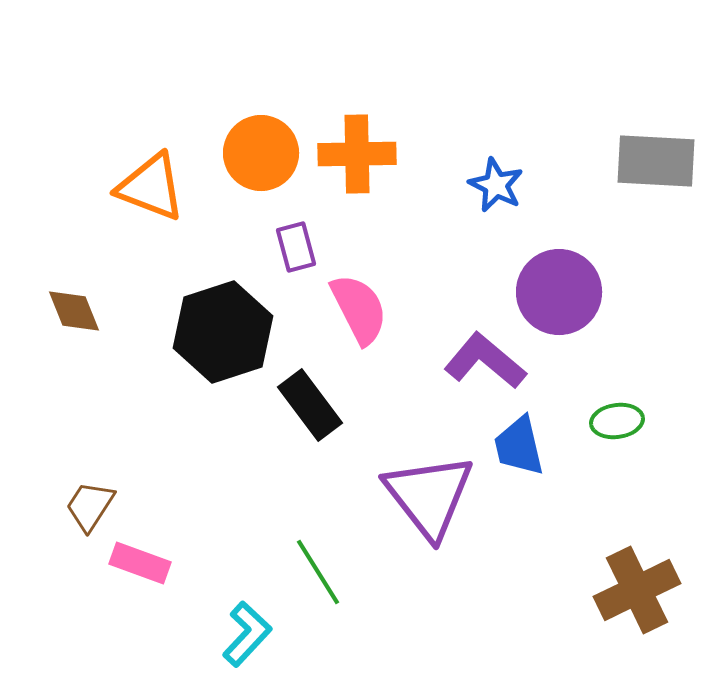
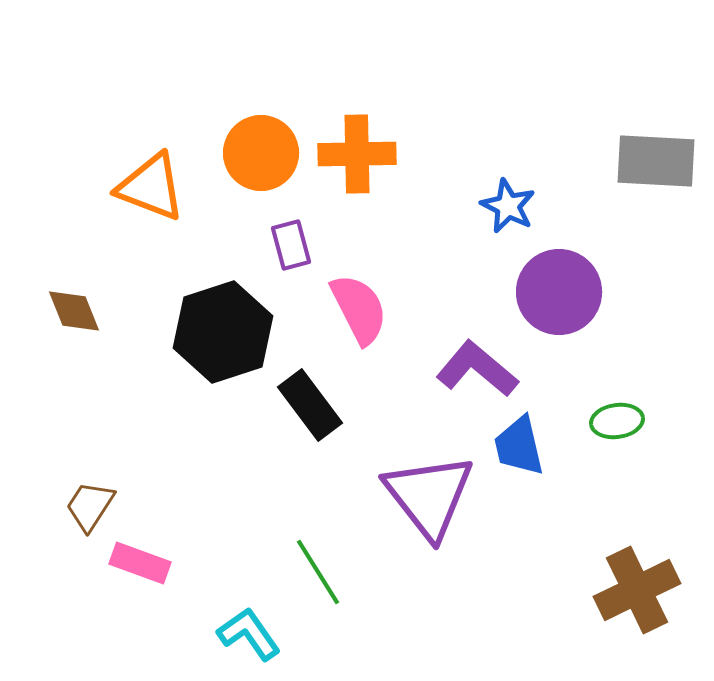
blue star: moved 12 px right, 21 px down
purple rectangle: moved 5 px left, 2 px up
purple L-shape: moved 8 px left, 8 px down
cyan L-shape: moved 2 px right; rotated 78 degrees counterclockwise
